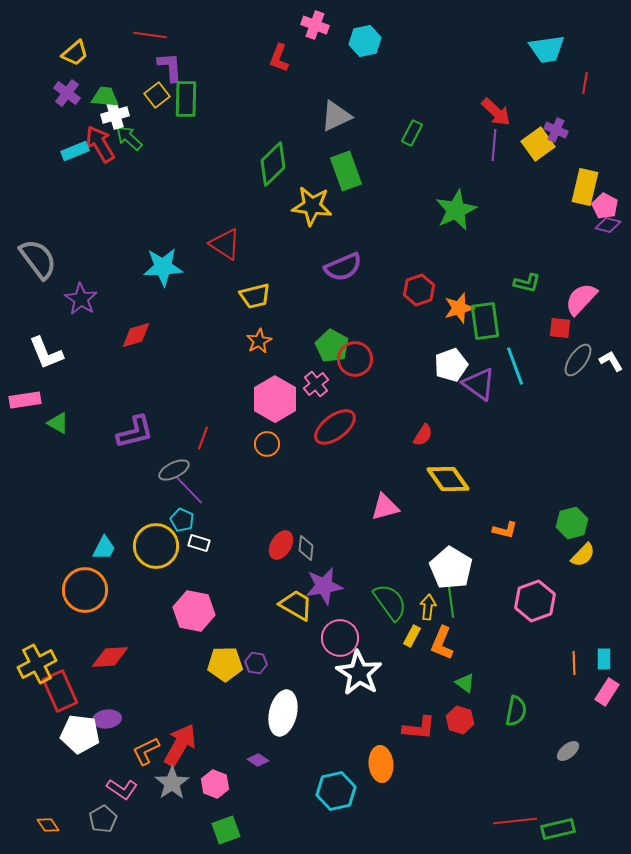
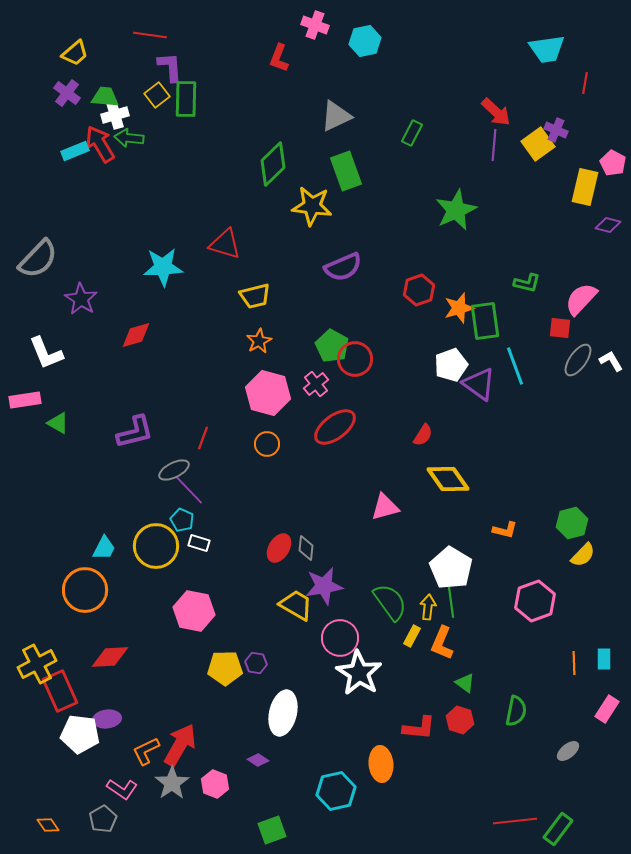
green arrow at (129, 138): rotated 36 degrees counterclockwise
pink pentagon at (605, 206): moved 8 px right, 43 px up
red triangle at (225, 244): rotated 16 degrees counterclockwise
gray semicircle at (38, 259): rotated 81 degrees clockwise
pink hexagon at (275, 399): moved 7 px left, 6 px up; rotated 15 degrees counterclockwise
red ellipse at (281, 545): moved 2 px left, 3 px down
yellow pentagon at (225, 664): moved 4 px down
pink rectangle at (607, 692): moved 17 px down
green rectangle at (558, 829): rotated 40 degrees counterclockwise
green square at (226, 830): moved 46 px right
